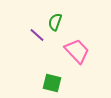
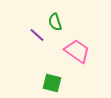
green semicircle: rotated 36 degrees counterclockwise
pink trapezoid: rotated 12 degrees counterclockwise
